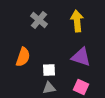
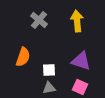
purple triangle: moved 4 px down
pink square: moved 1 px left
